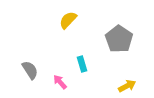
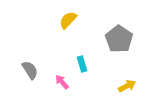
pink arrow: moved 2 px right
